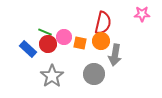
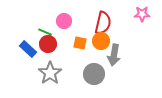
pink circle: moved 16 px up
gray arrow: moved 1 px left
gray star: moved 2 px left, 3 px up
